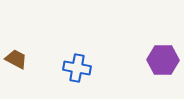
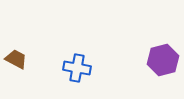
purple hexagon: rotated 16 degrees counterclockwise
